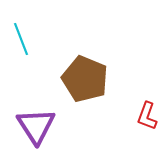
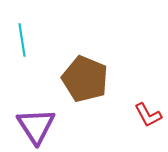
cyan line: moved 1 px right, 1 px down; rotated 12 degrees clockwise
red L-shape: moved 1 px right, 1 px up; rotated 48 degrees counterclockwise
